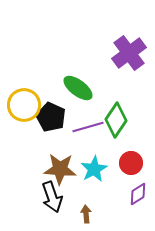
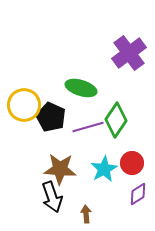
green ellipse: moved 3 px right; rotated 20 degrees counterclockwise
red circle: moved 1 px right
cyan star: moved 10 px right
